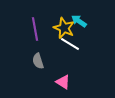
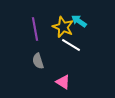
yellow star: moved 1 px left, 1 px up
white line: moved 1 px right, 1 px down
